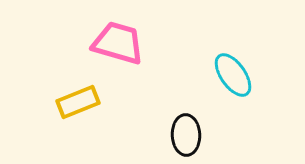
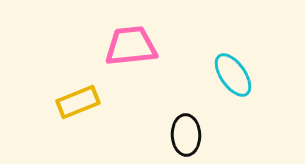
pink trapezoid: moved 13 px right, 3 px down; rotated 22 degrees counterclockwise
